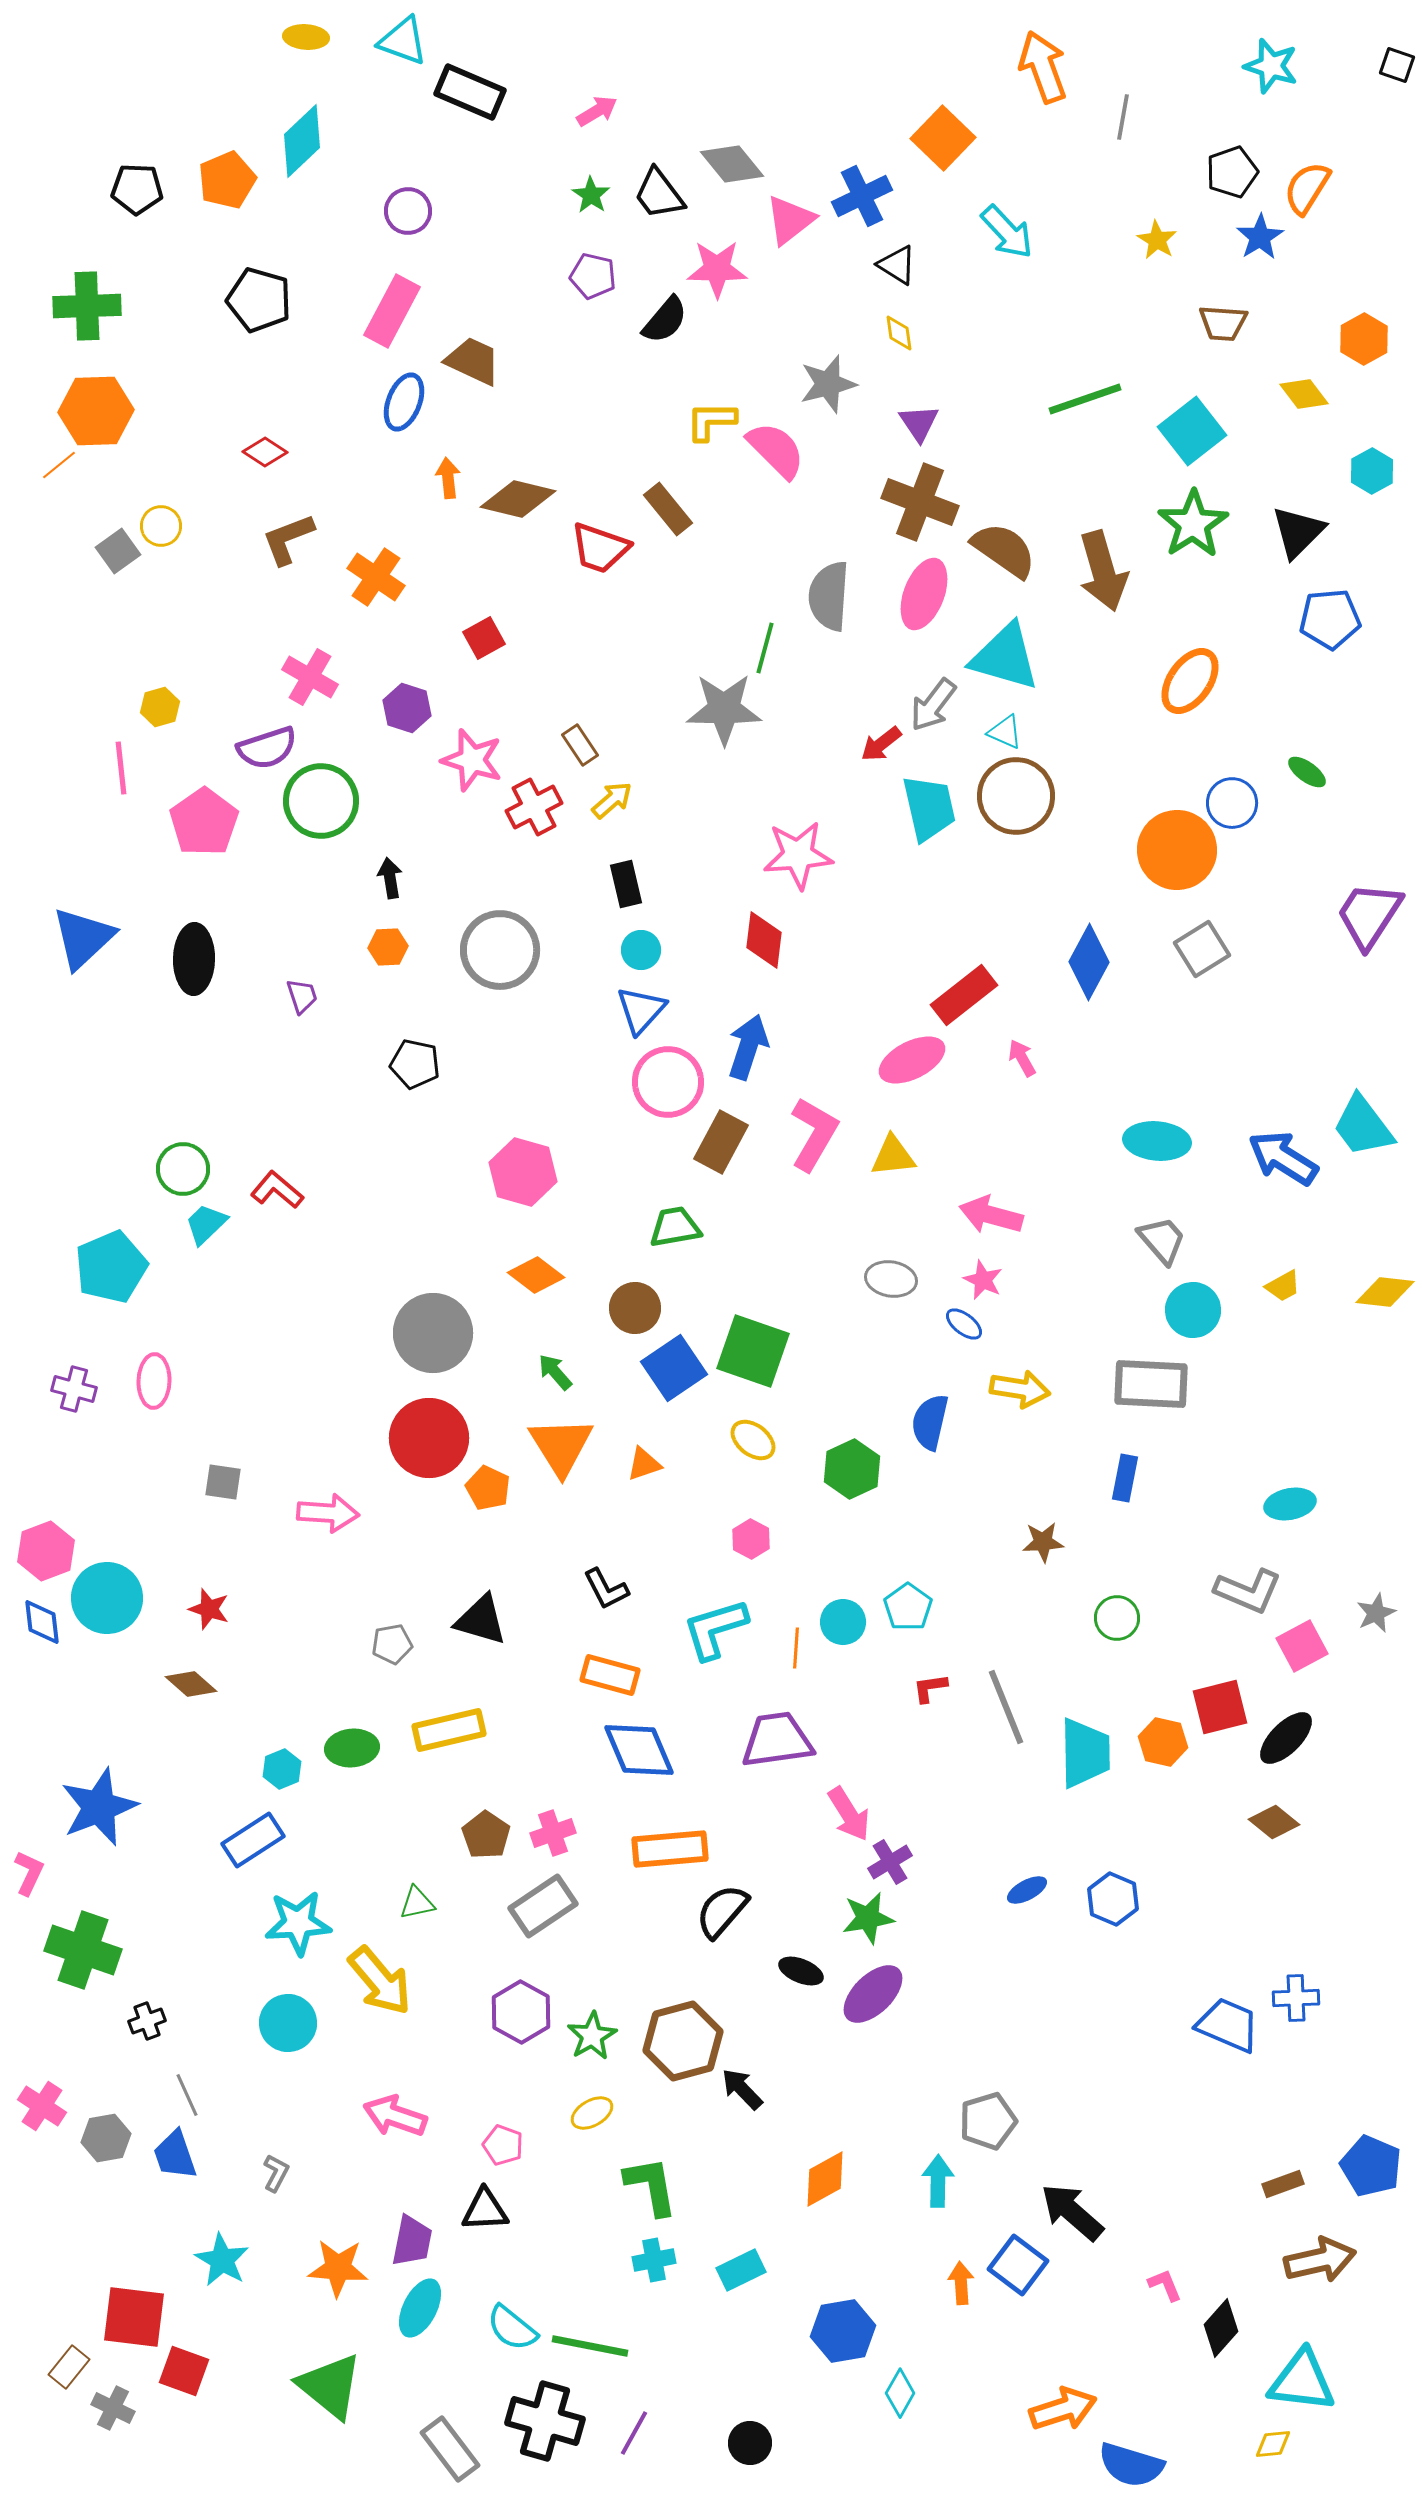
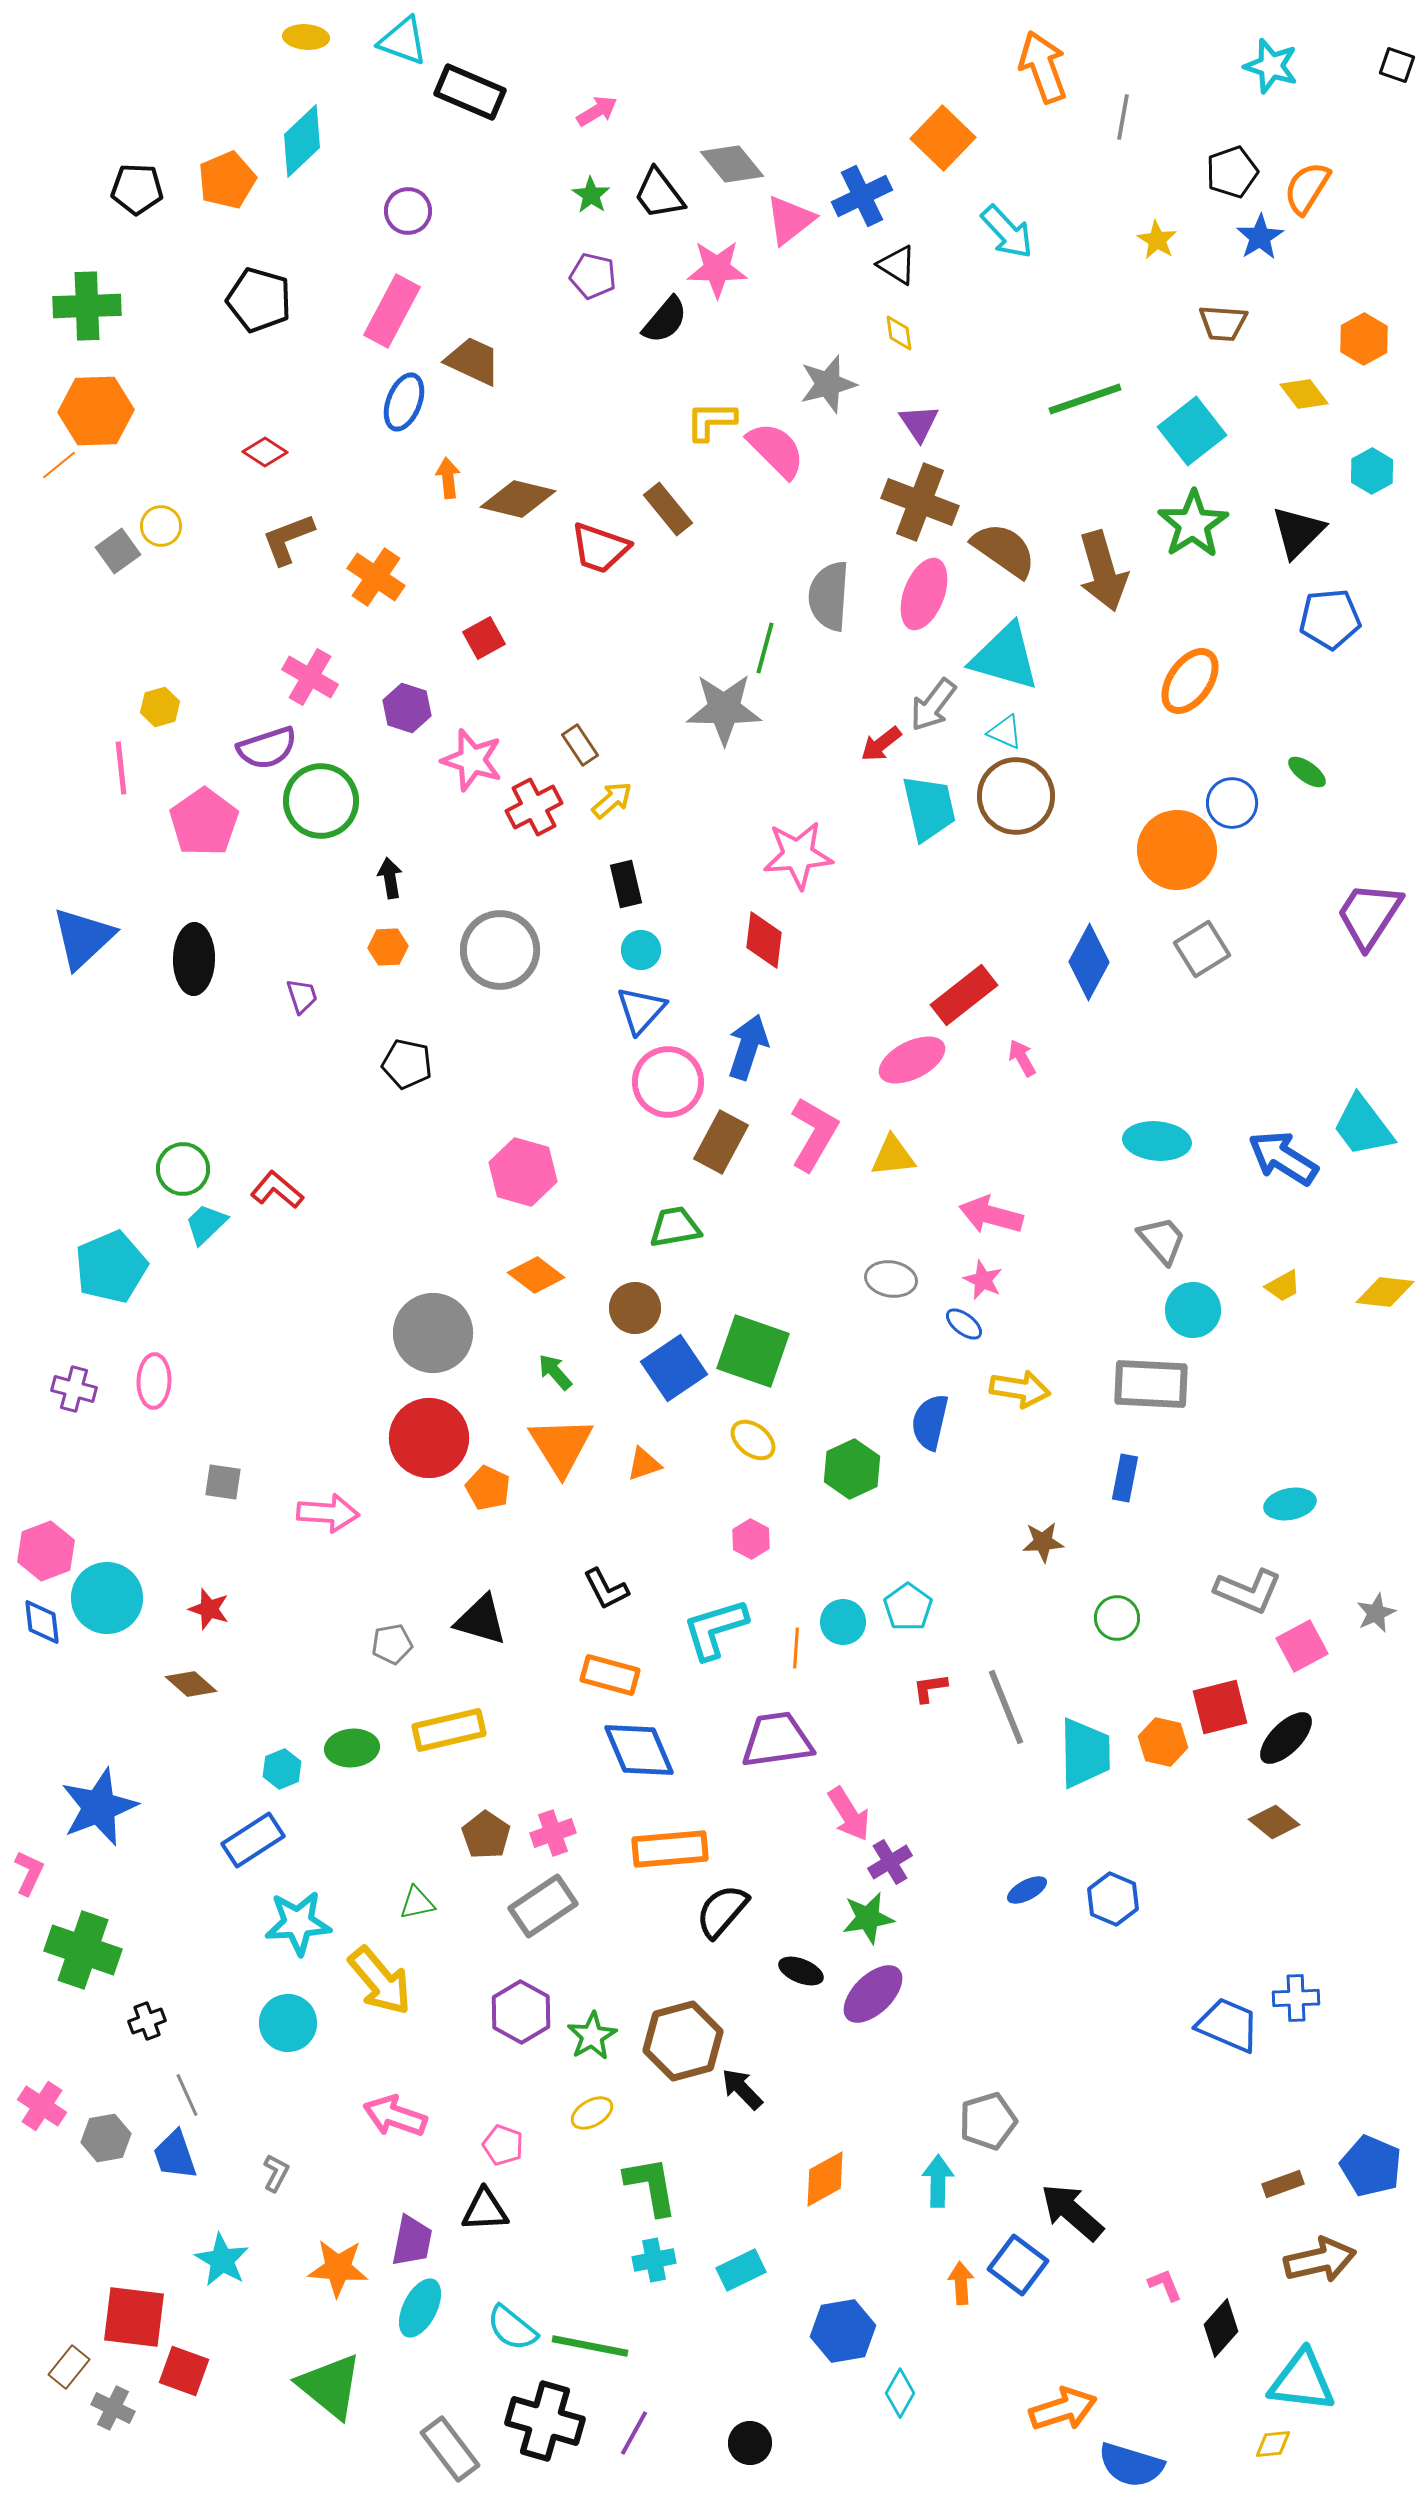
black pentagon at (415, 1064): moved 8 px left
